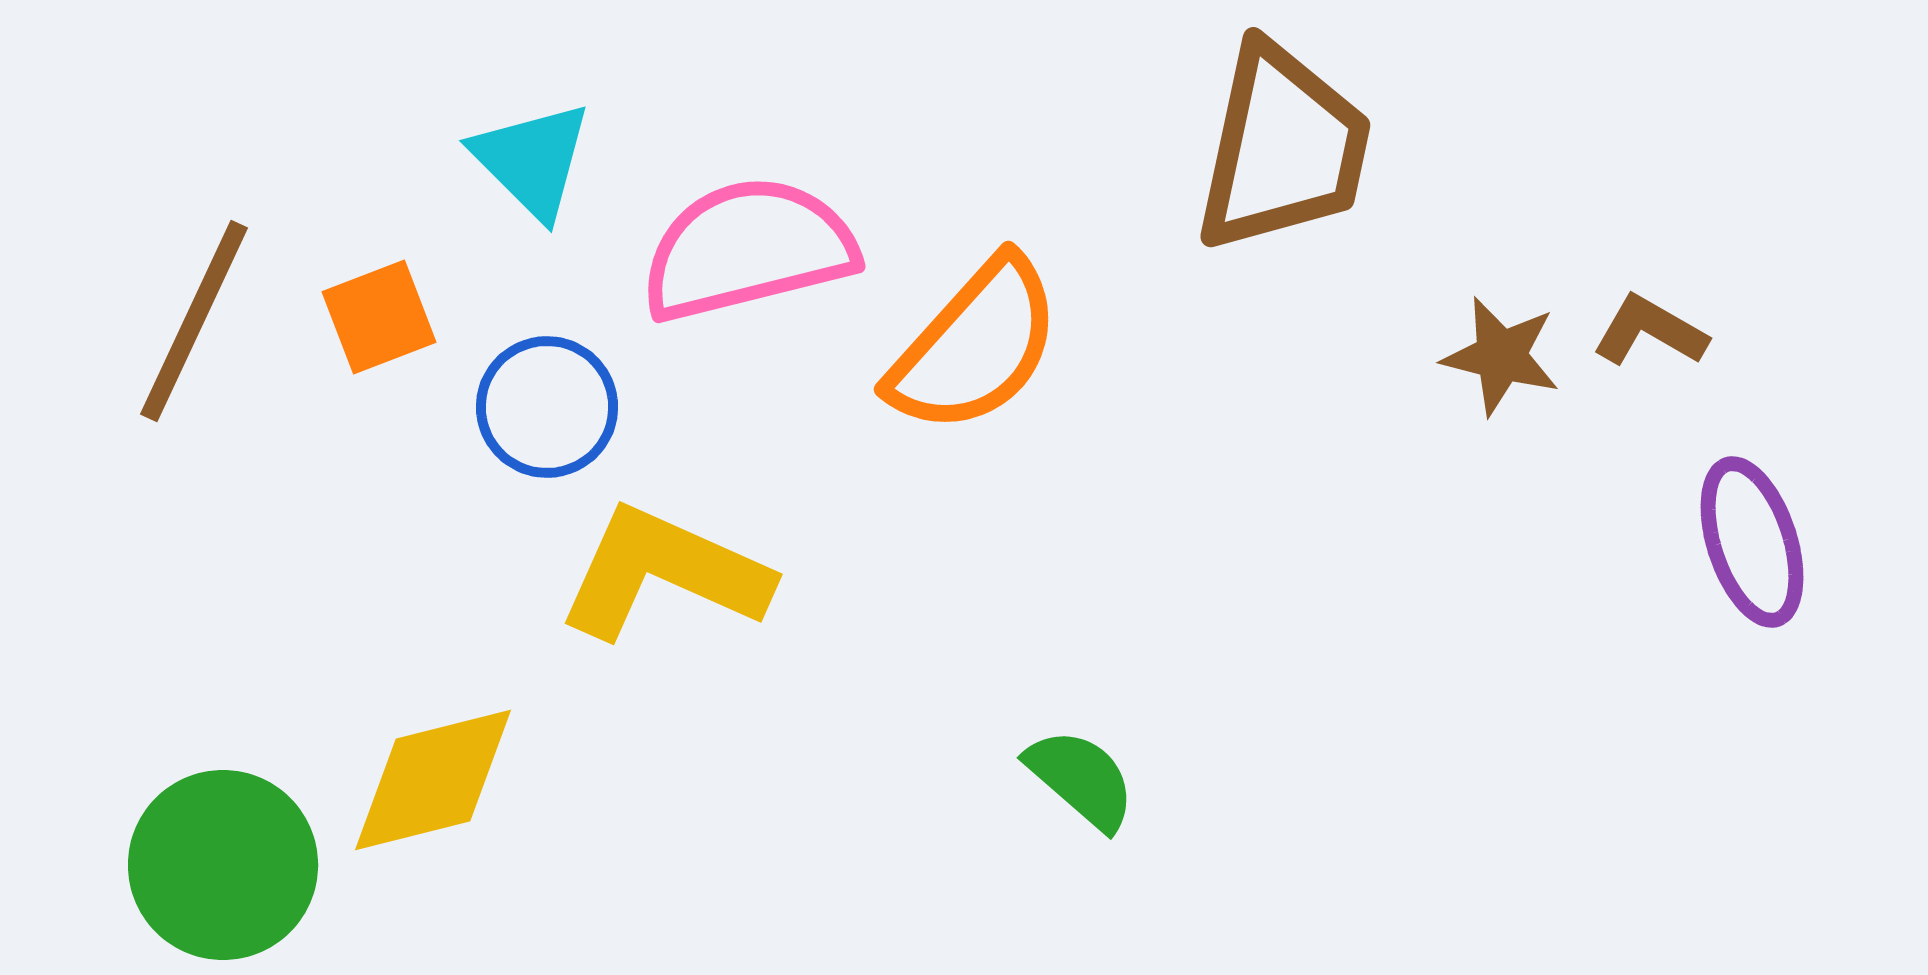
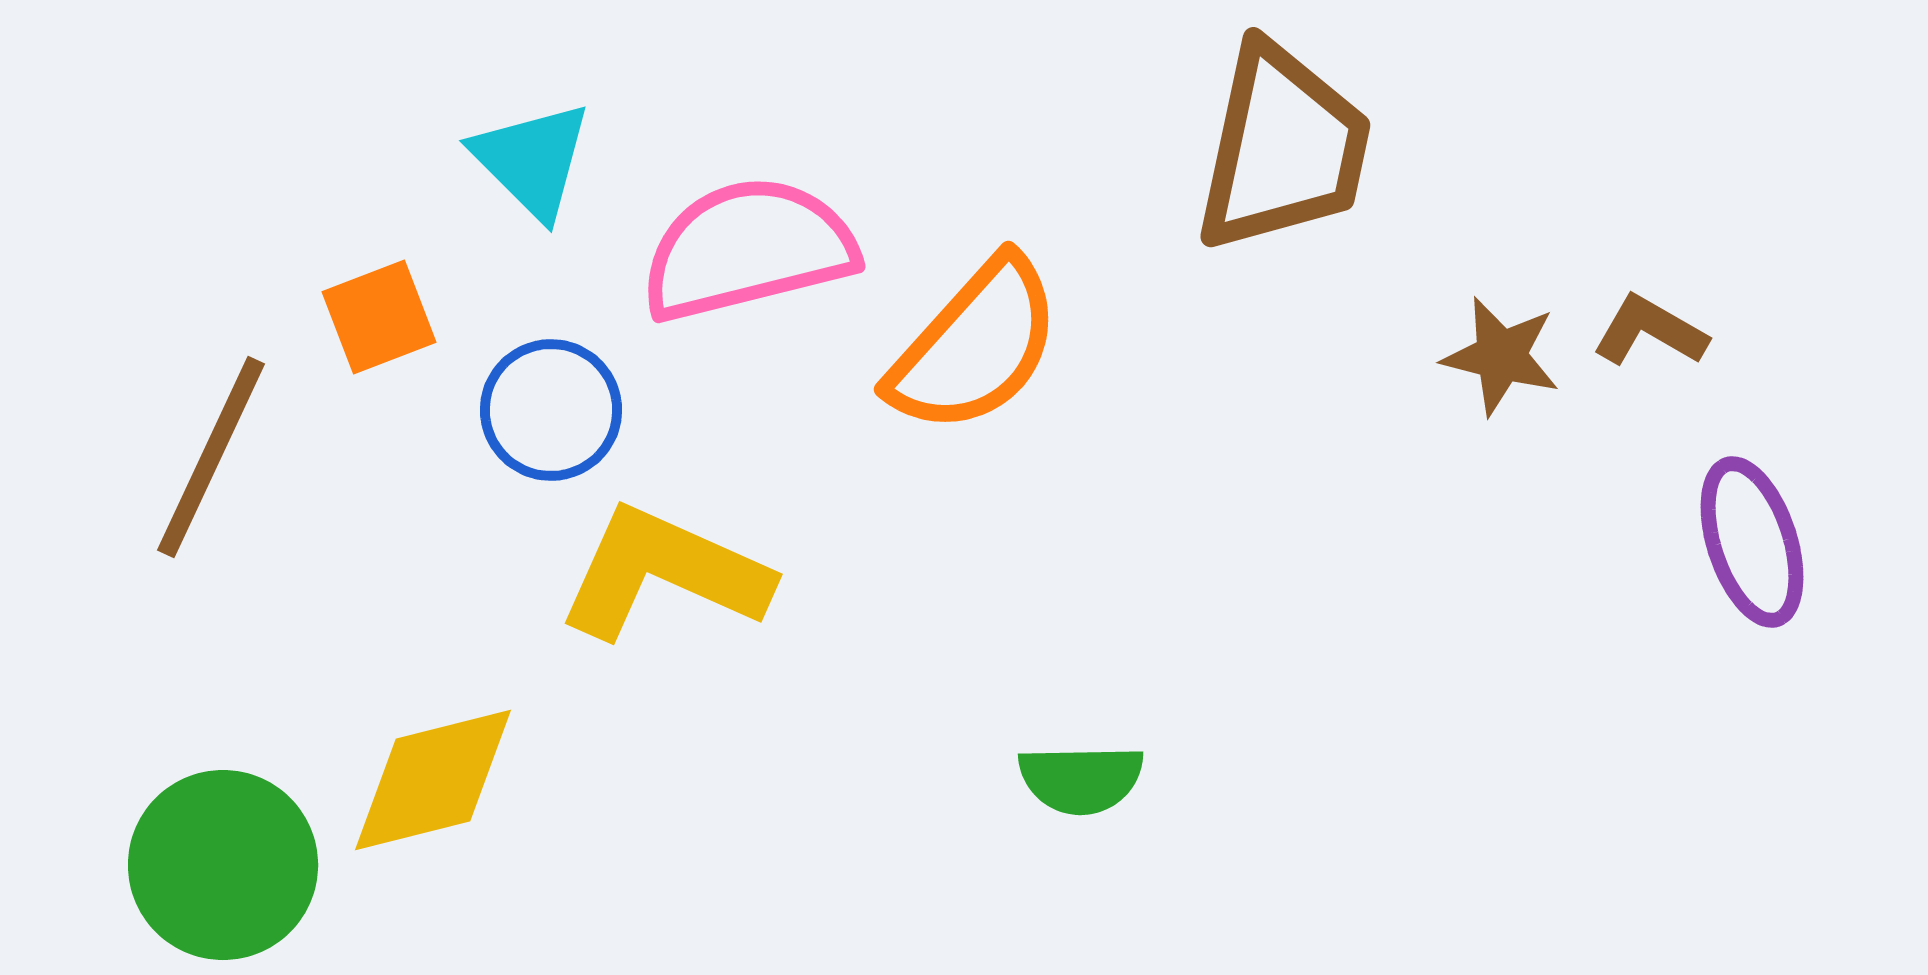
brown line: moved 17 px right, 136 px down
blue circle: moved 4 px right, 3 px down
green semicircle: rotated 138 degrees clockwise
